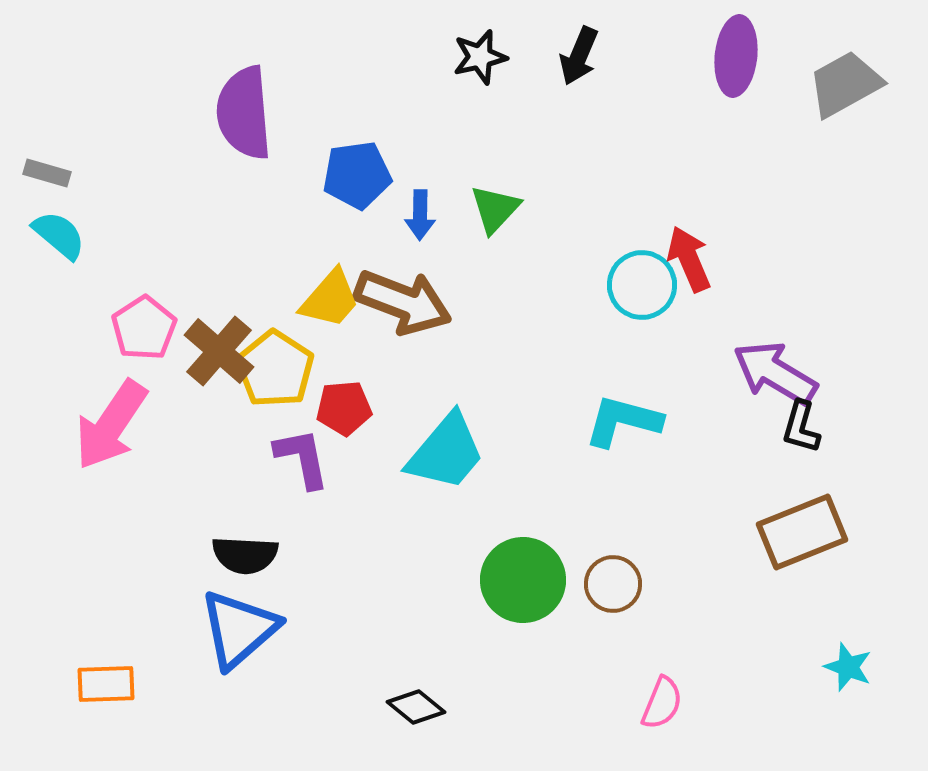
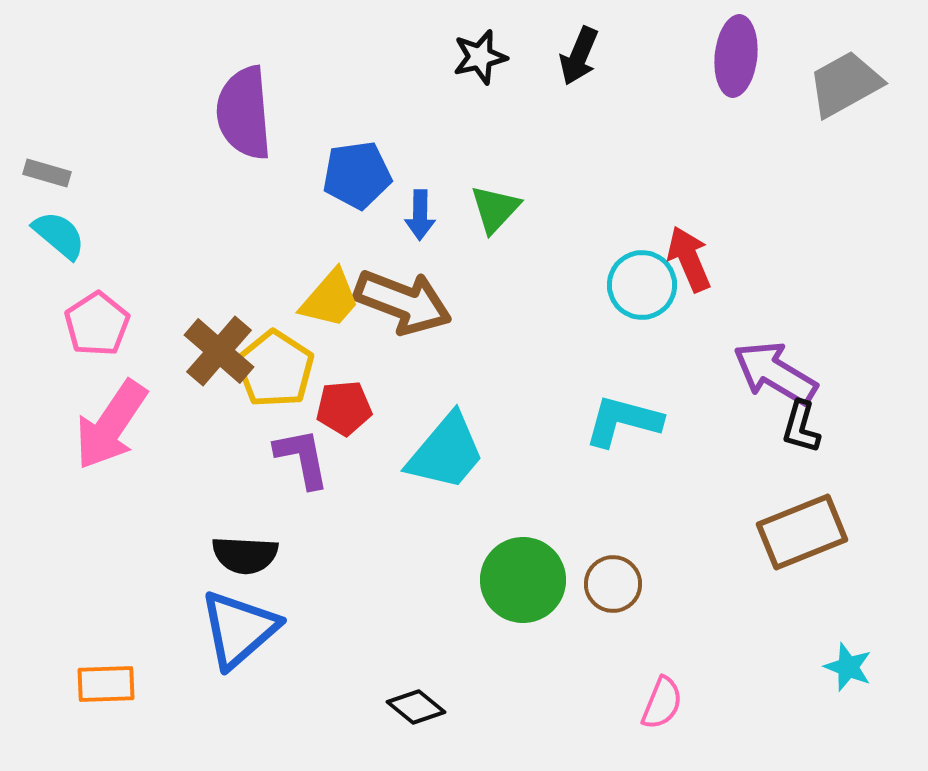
pink pentagon: moved 47 px left, 4 px up
